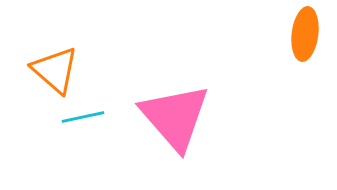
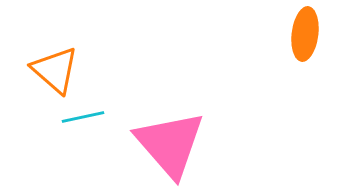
pink triangle: moved 5 px left, 27 px down
